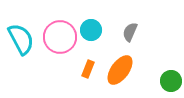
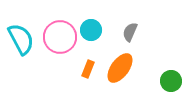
orange ellipse: moved 2 px up
